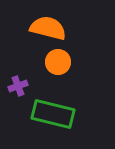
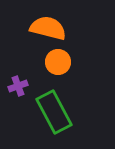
green rectangle: moved 1 px right, 2 px up; rotated 48 degrees clockwise
